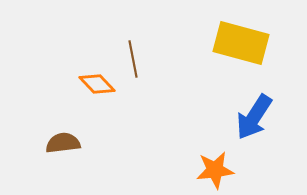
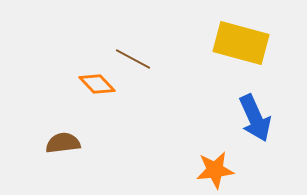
brown line: rotated 51 degrees counterclockwise
blue arrow: moved 1 px right, 1 px down; rotated 57 degrees counterclockwise
